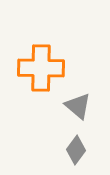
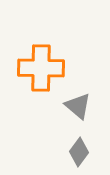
gray diamond: moved 3 px right, 2 px down
